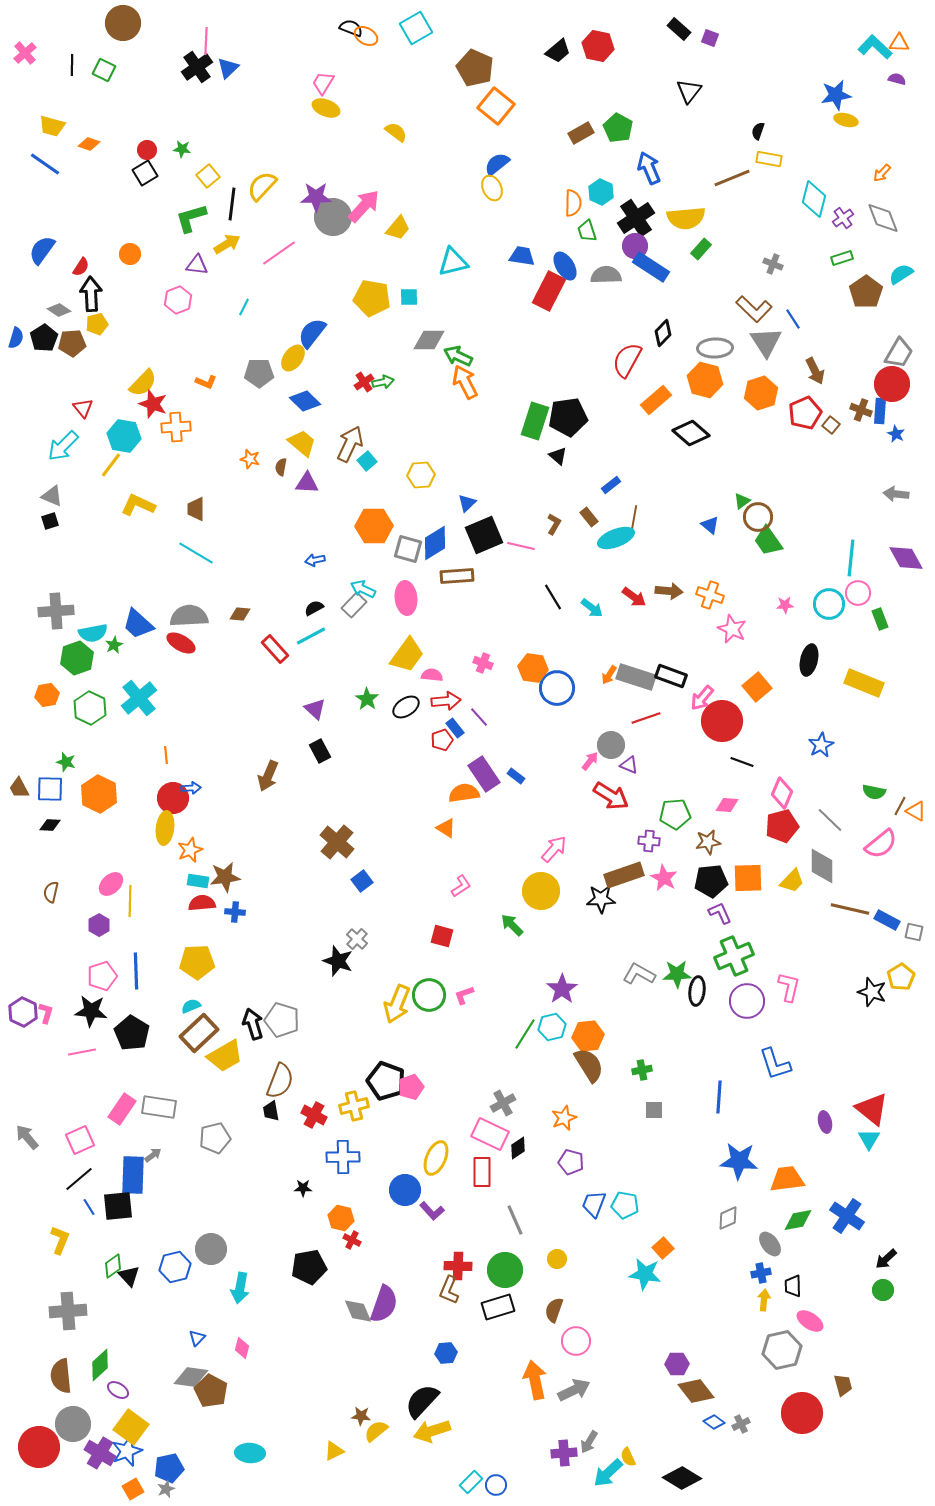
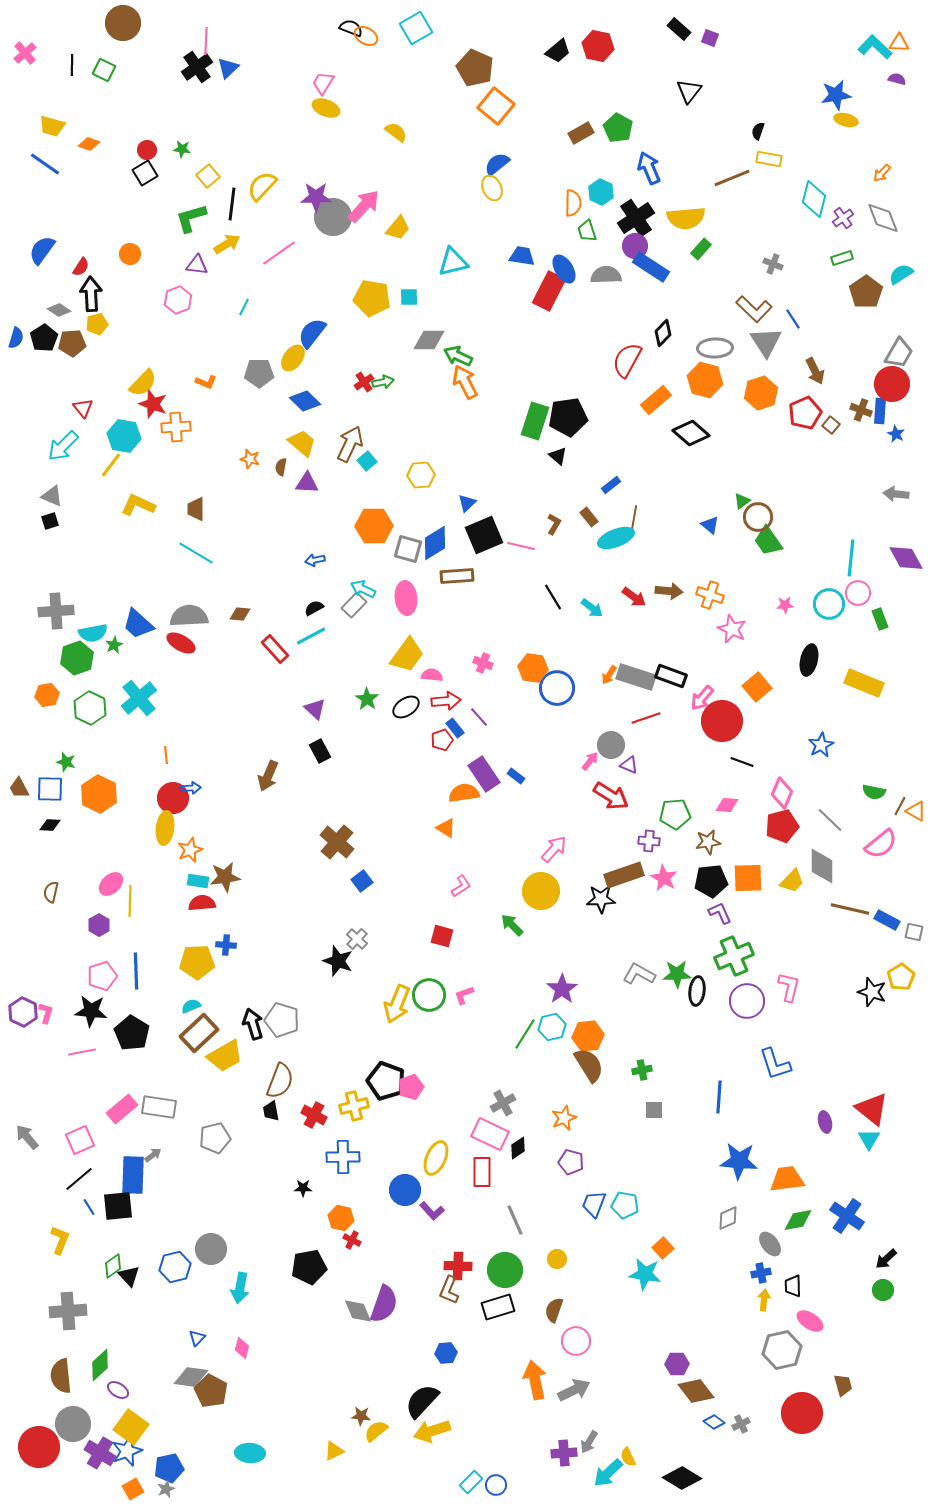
blue ellipse at (565, 266): moved 1 px left, 3 px down
blue cross at (235, 912): moved 9 px left, 33 px down
pink rectangle at (122, 1109): rotated 16 degrees clockwise
